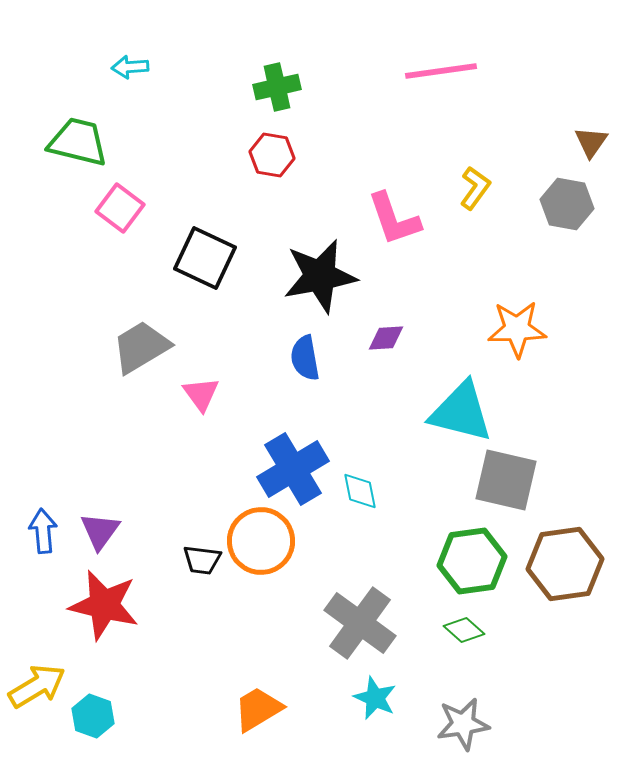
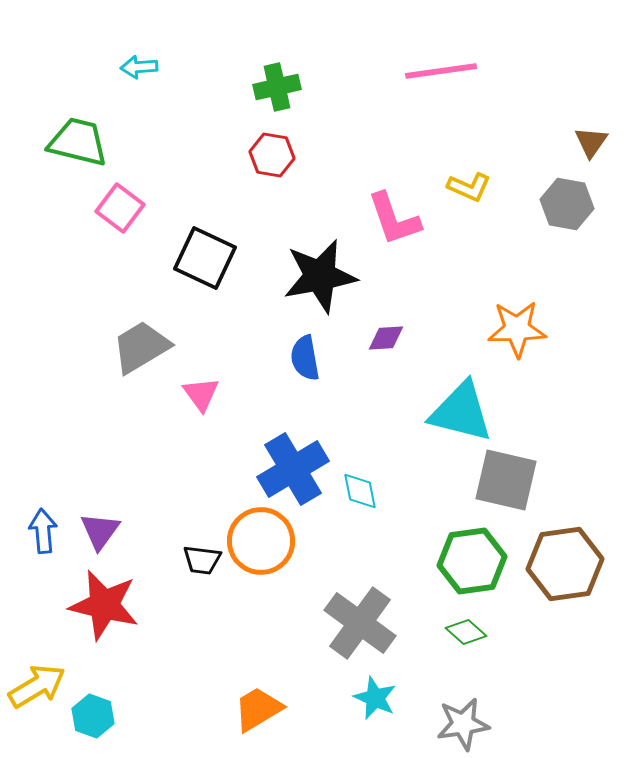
cyan arrow: moved 9 px right
yellow L-shape: moved 6 px left, 1 px up; rotated 78 degrees clockwise
green diamond: moved 2 px right, 2 px down
